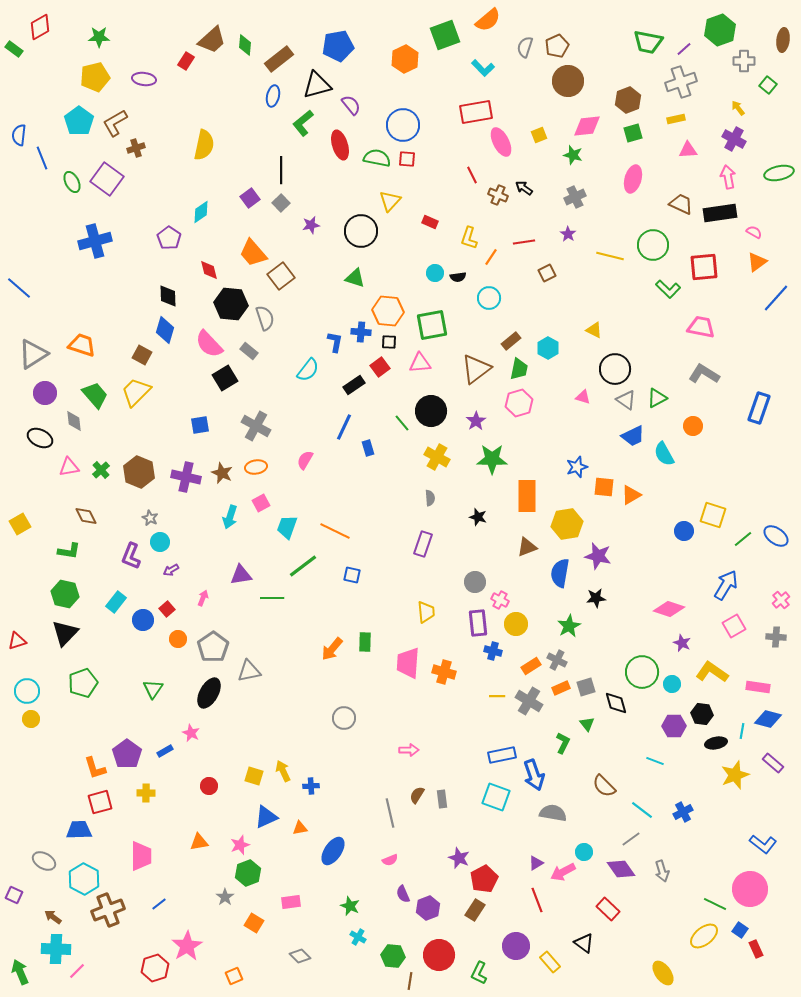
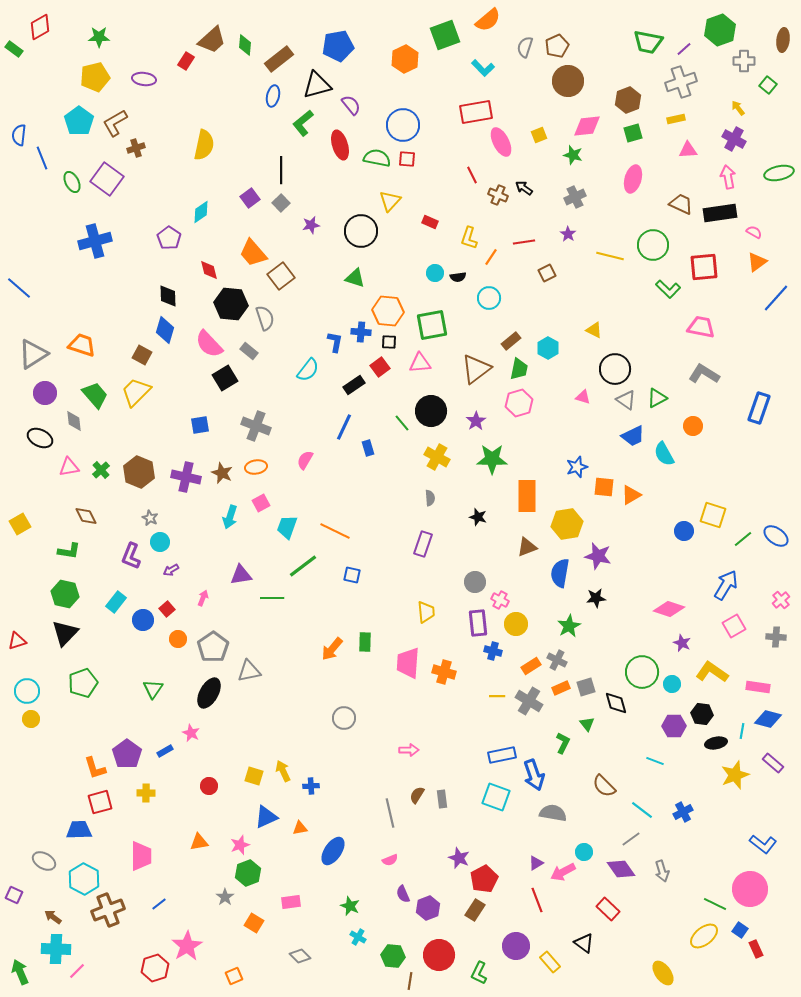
gray cross at (256, 426): rotated 8 degrees counterclockwise
